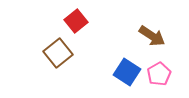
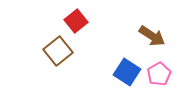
brown square: moved 2 px up
